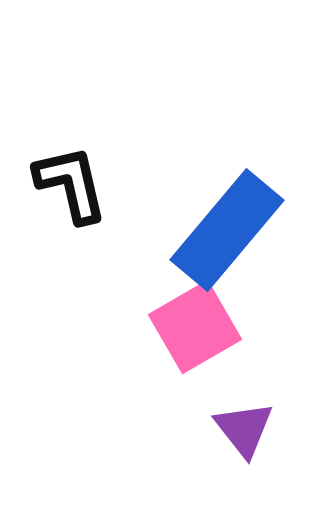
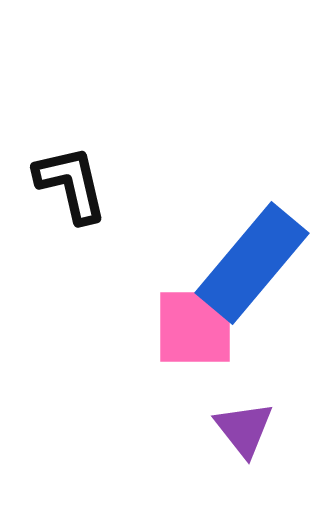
blue rectangle: moved 25 px right, 33 px down
pink square: rotated 30 degrees clockwise
